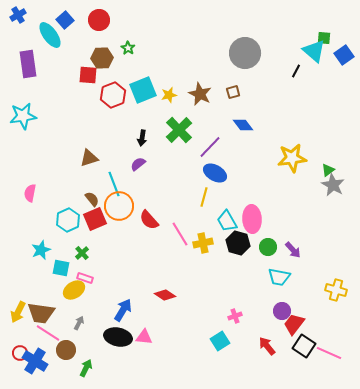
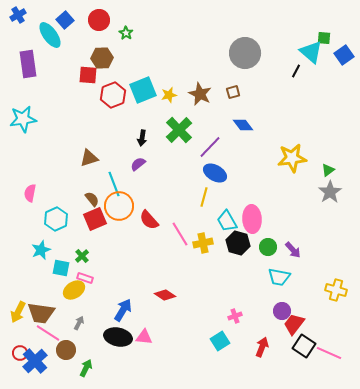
green star at (128, 48): moved 2 px left, 15 px up
cyan triangle at (314, 51): moved 3 px left, 1 px down
cyan star at (23, 116): moved 3 px down
gray star at (333, 185): moved 3 px left, 7 px down; rotated 10 degrees clockwise
cyan hexagon at (68, 220): moved 12 px left, 1 px up
green cross at (82, 253): moved 3 px down
red arrow at (267, 346): moved 5 px left, 1 px down; rotated 60 degrees clockwise
blue cross at (35, 361): rotated 15 degrees clockwise
